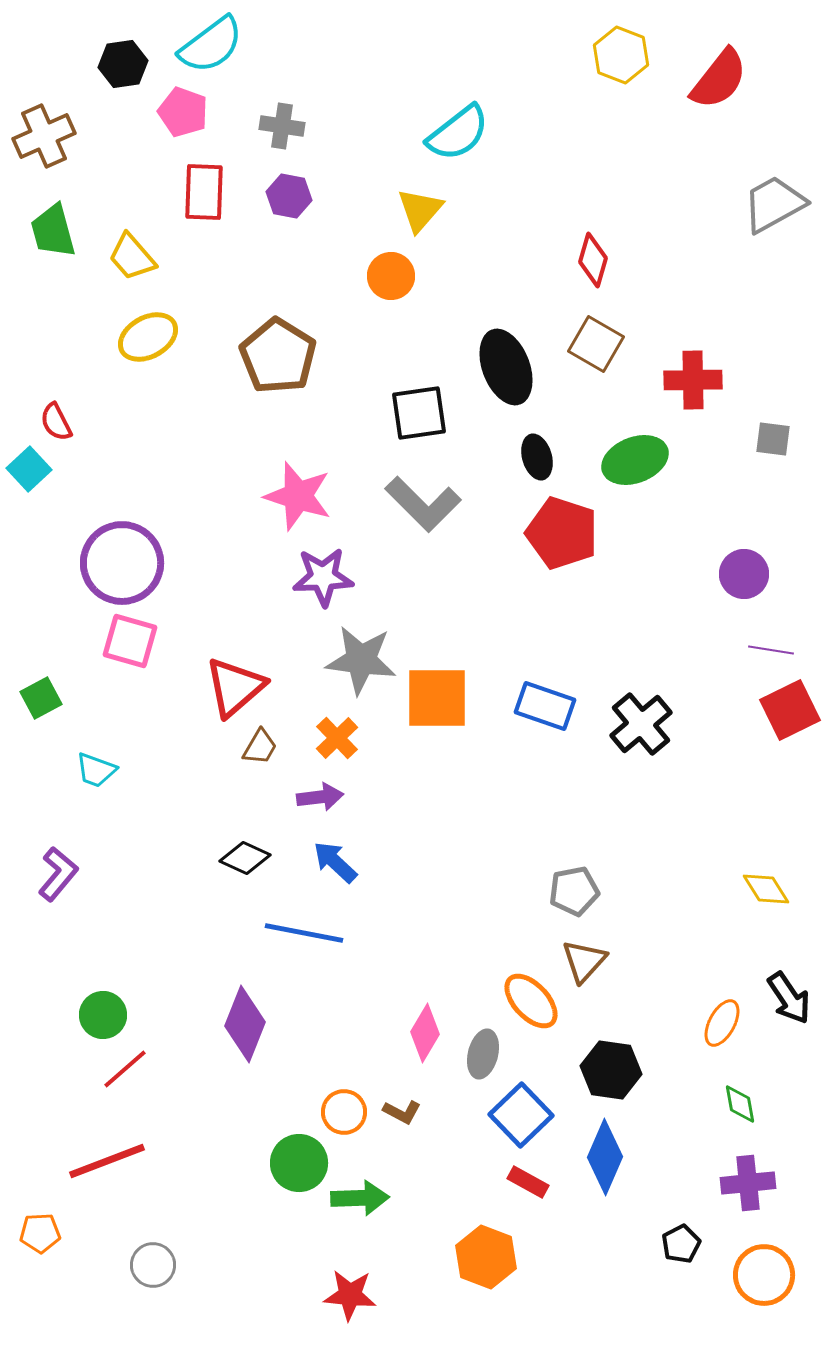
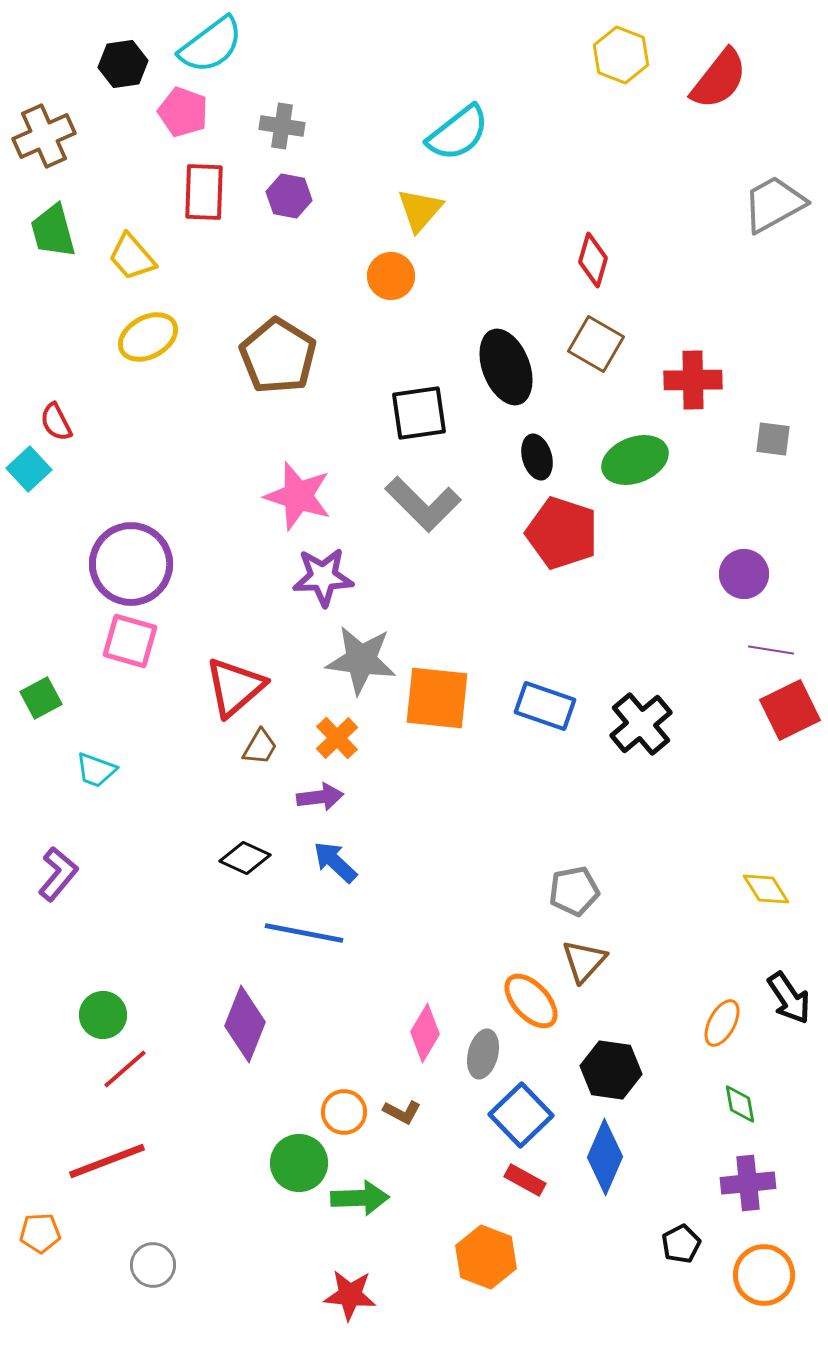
purple circle at (122, 563): moved 9 px right, 1 px down
orange square at (437, 698): rotated 6 degrees clockwise
red rectangle at (528, 1182): moved 3 px left, 2 px up
